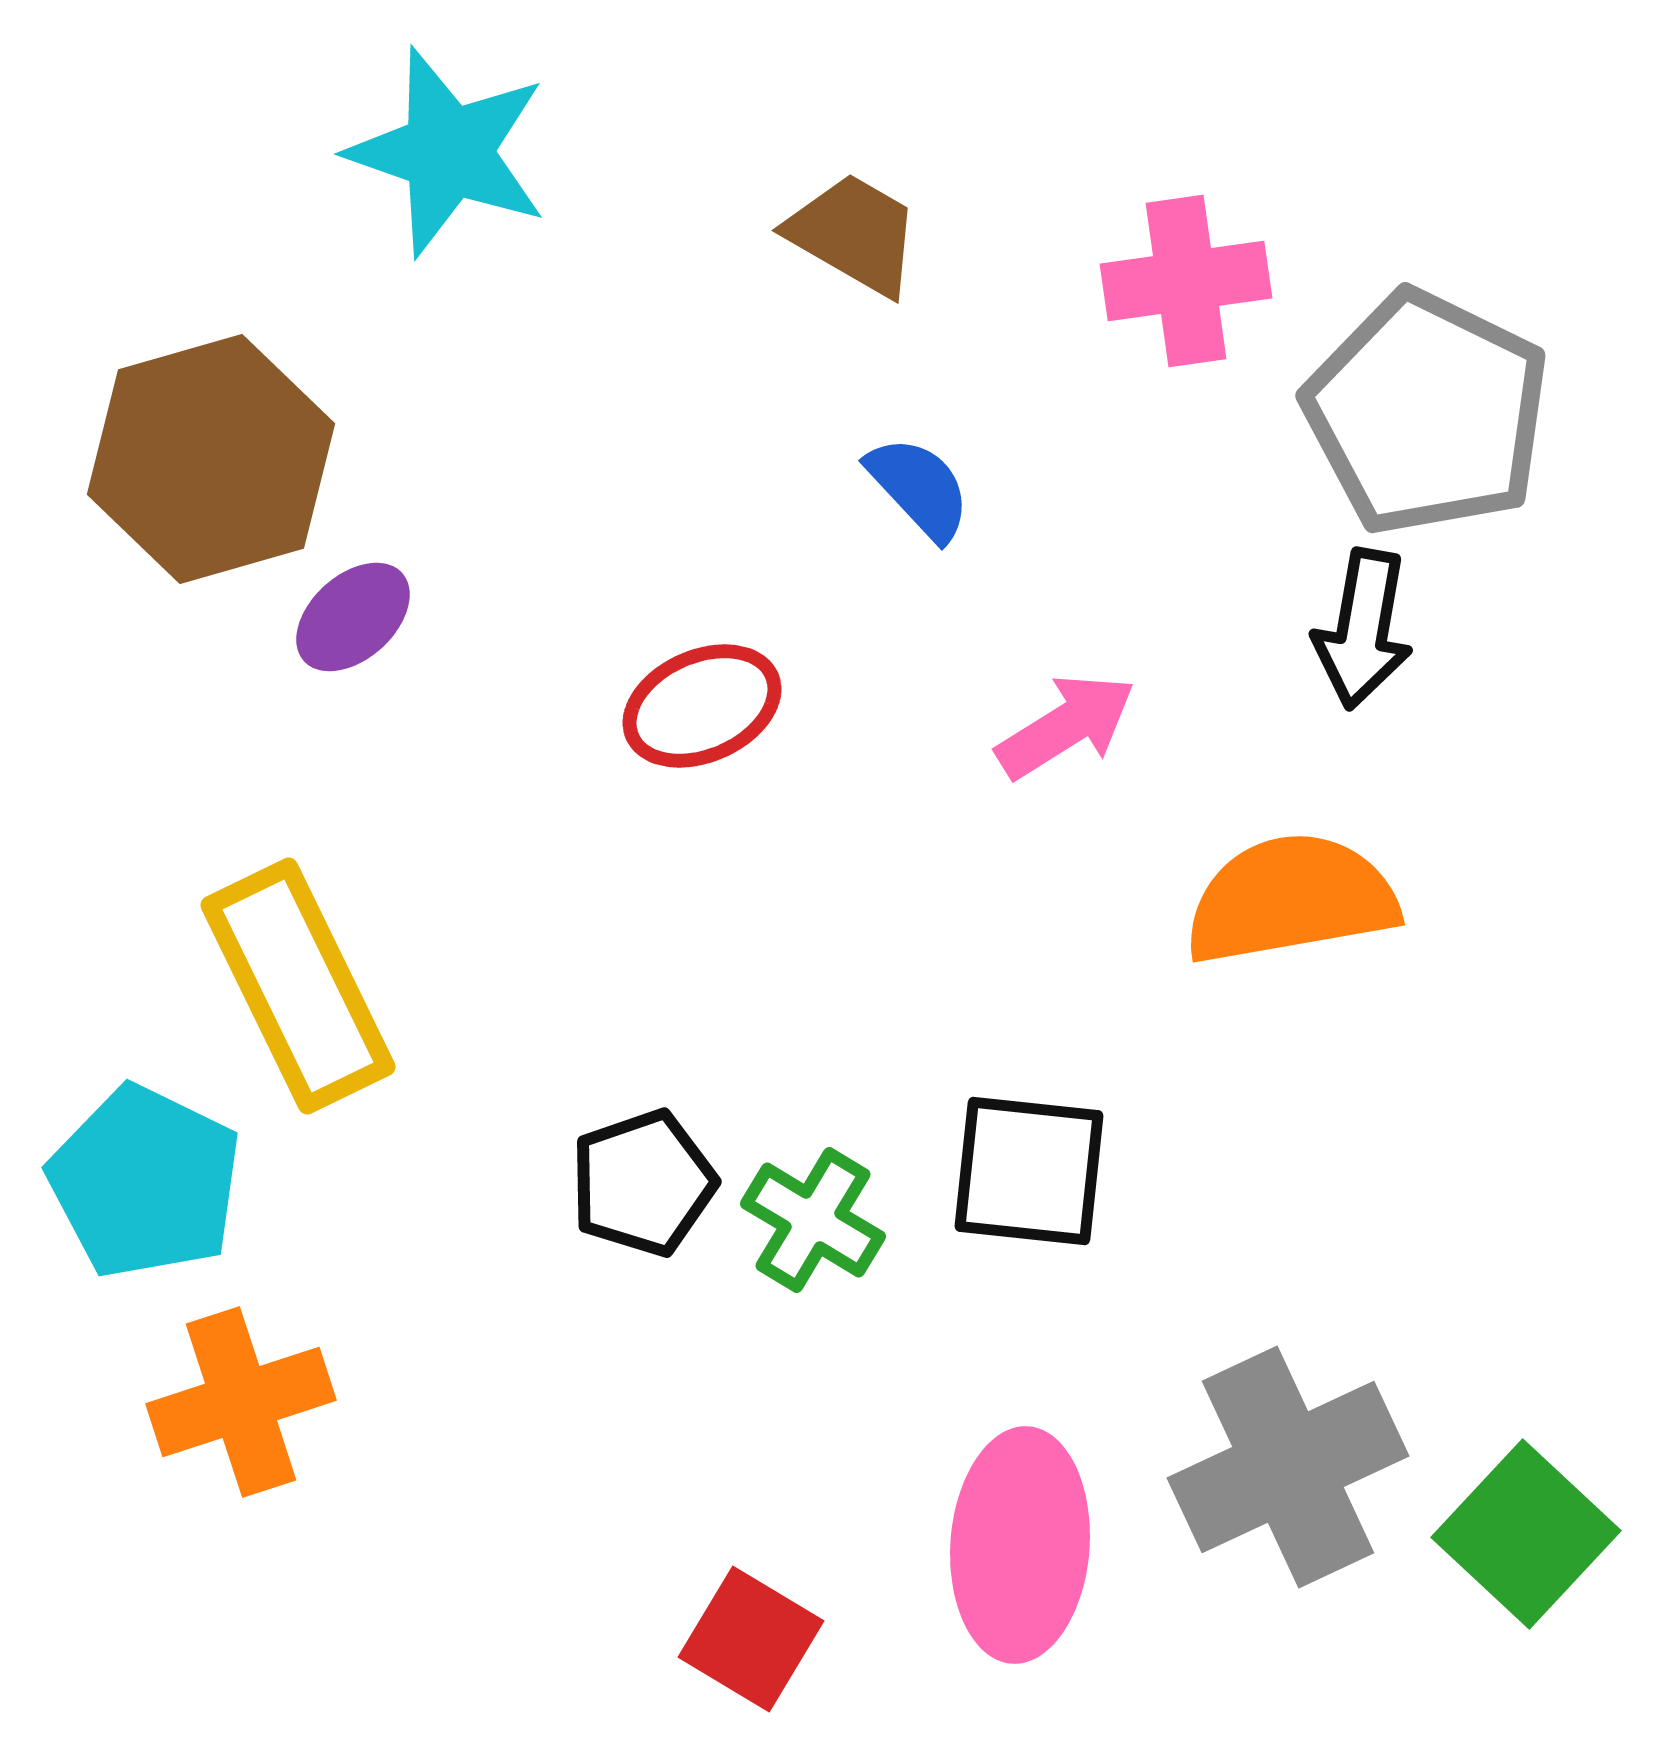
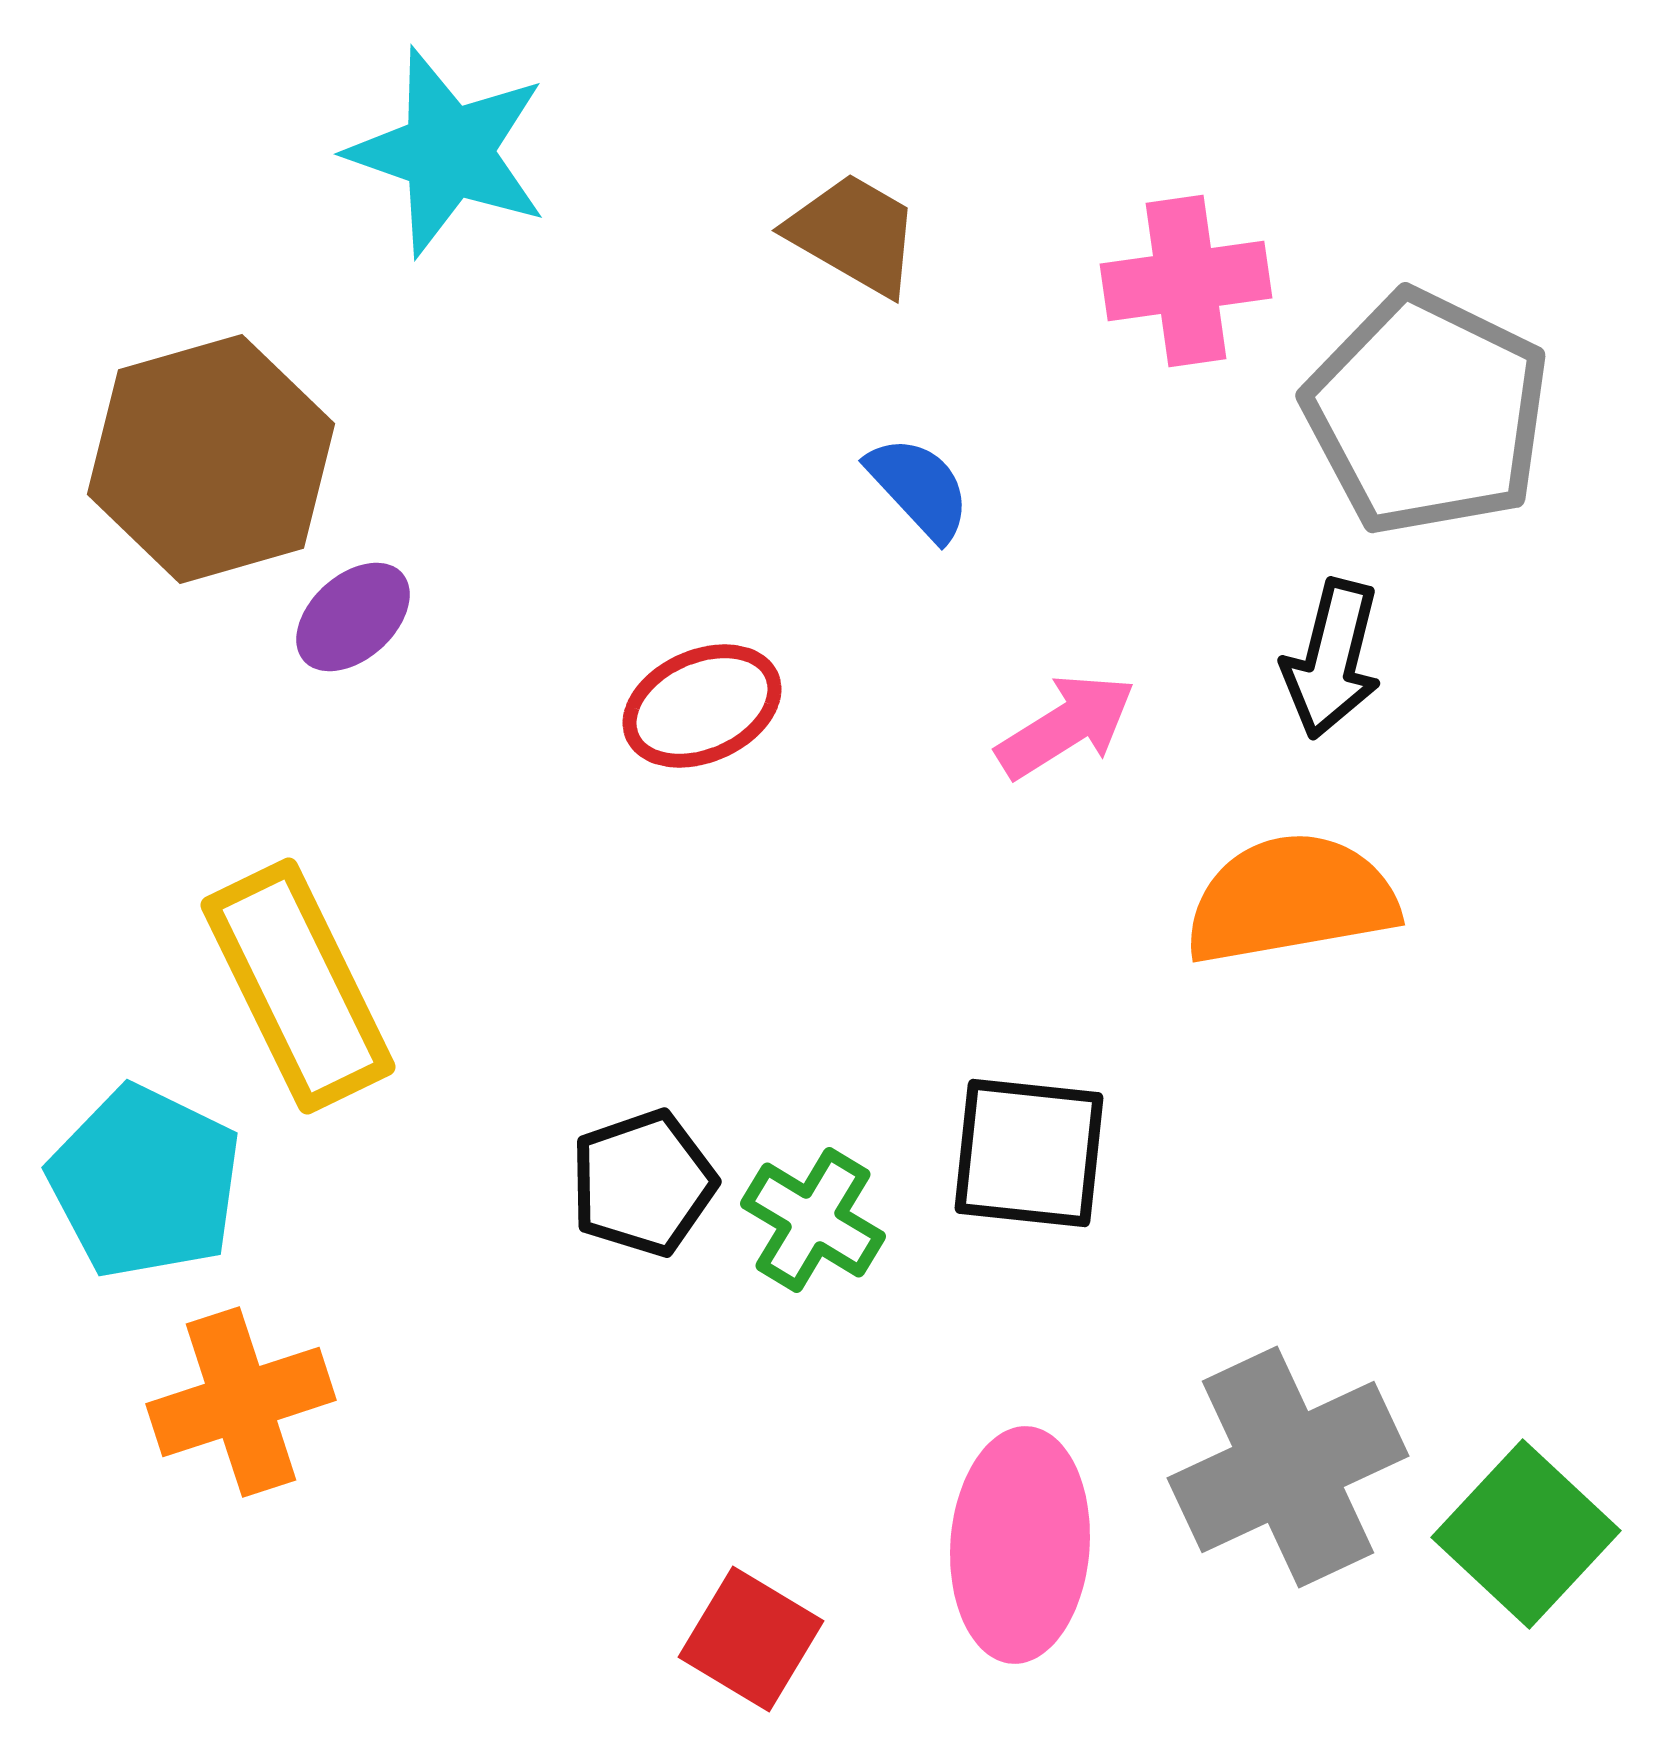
black arrow: moved 31 px left, 30 px down; rotated 4 degrees clockwise
black square: moved 18 px up
